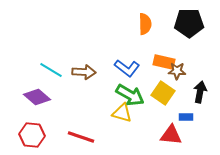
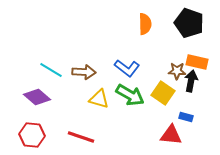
black pentagon: rotated 20 degrees clockwise
orange rectangle: moved 33 px right
black arrow: moved 9 px left, 11 px up
yellow triangle: moved 23 px left, 14 px up
blue rectangle: rotated 16 degrees clockwise
